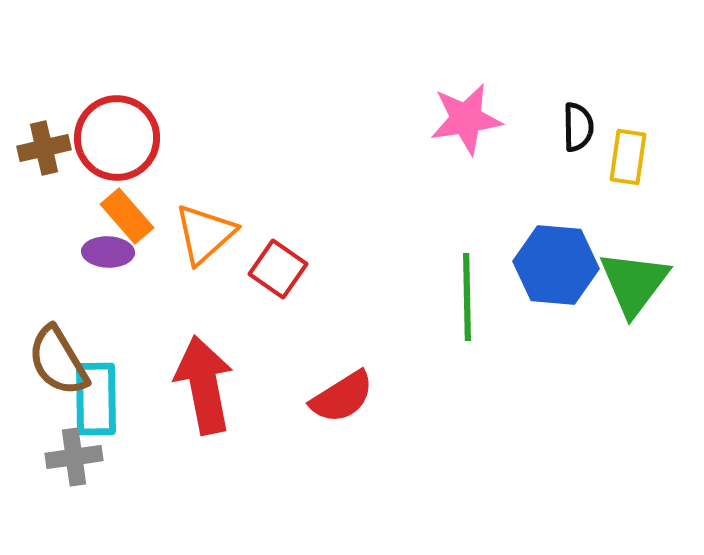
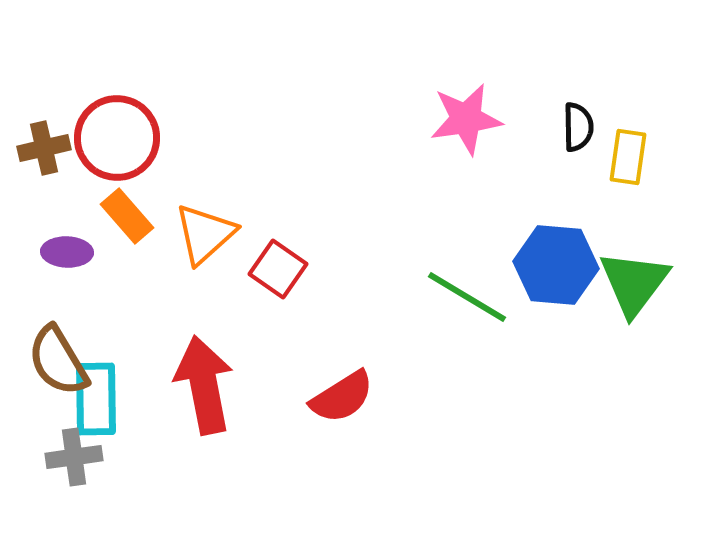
purple ellipse: moved 41 px left
green line: rotated 58 degrees counterclockwise
